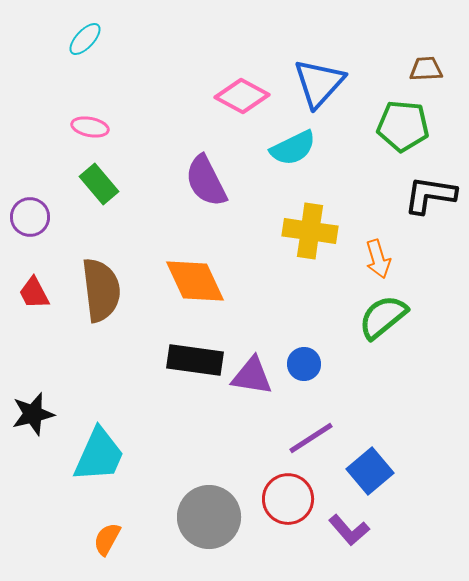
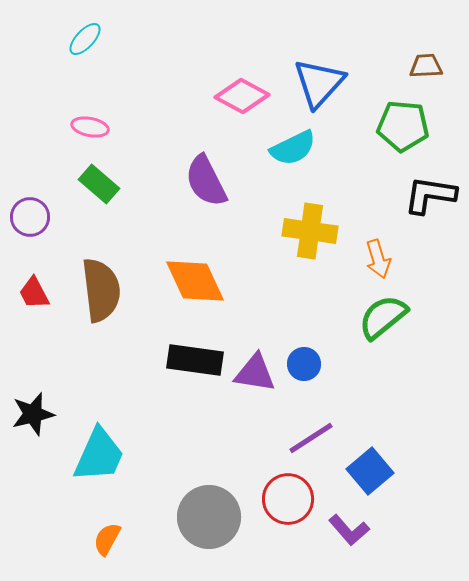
brown trapezoid: moved 3 px up
green rectangle: rotated 9 degrees counterclockwise
purple triangle: moved 3 px right, 3 px up
